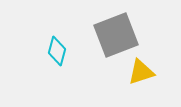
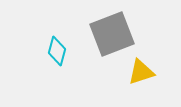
gray square: moved 4 px left, 1 px up
